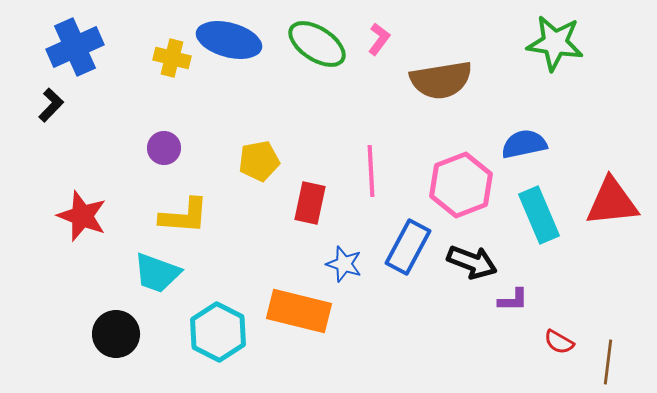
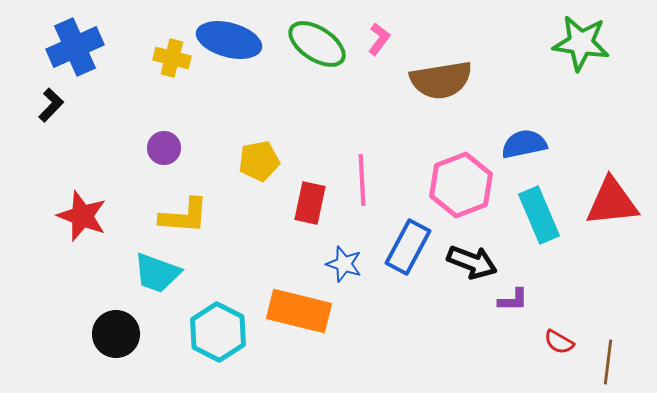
green star: moved 26 px right
pink line: moved 9 px left, 9 px down
